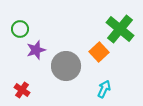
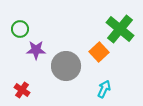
purple star: rotated 18 degrees clockwise
